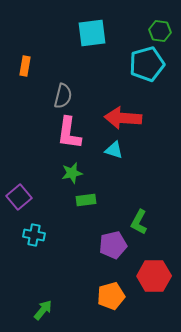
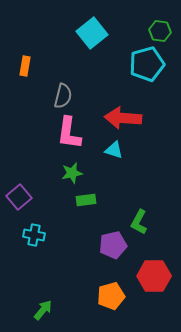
cyan square: rotated 32 degrees counterclockwise
